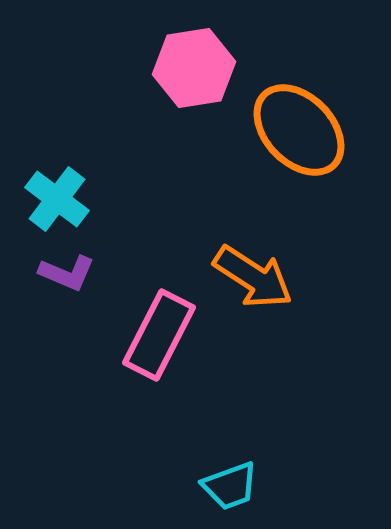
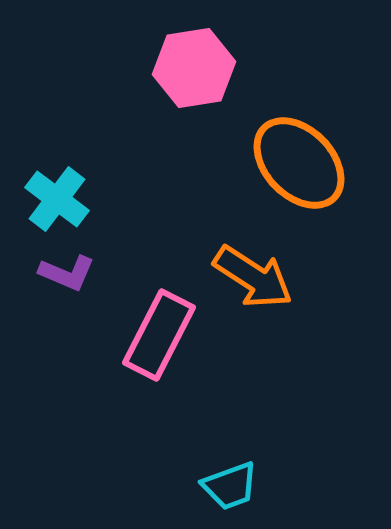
orange ellipse: moved 33 px down
